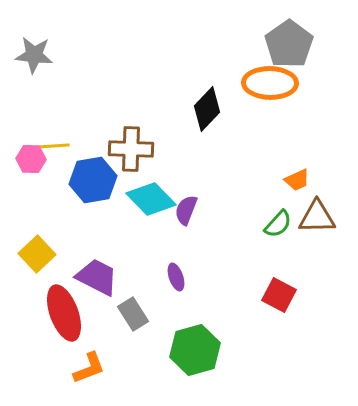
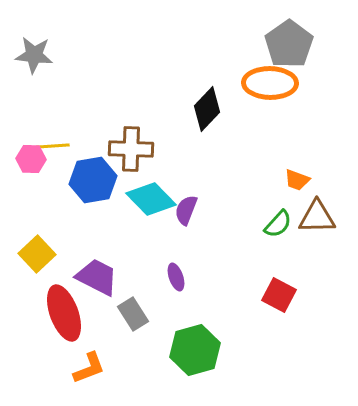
orange trapezoid: rotated 44 degrees clockwise
